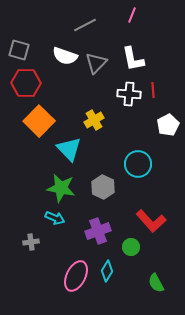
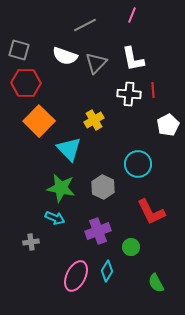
red L-shape: moved 9 px up; rotated 16 degrees clockwise
